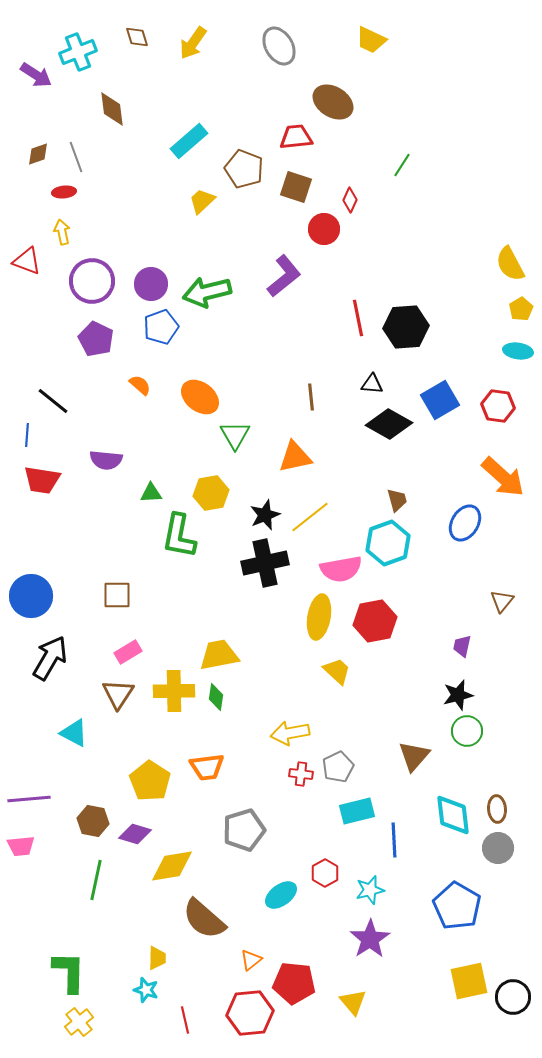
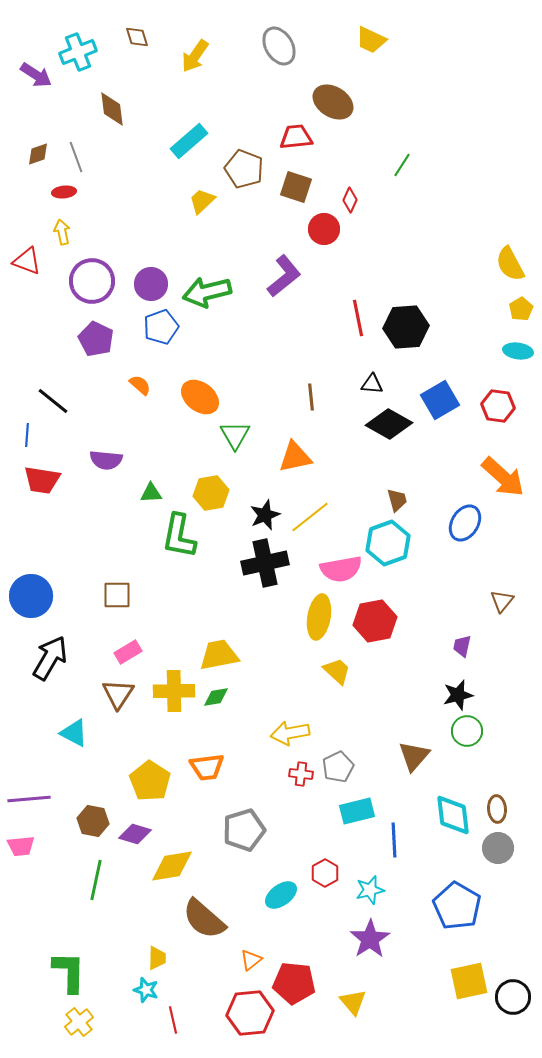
yellow arrow at (193, 43): moved 2 px right, 13 px down
green diamond at (216, 697): rotated 72 degrees clockwise
red line at (185, 1020): moved 12 px left
